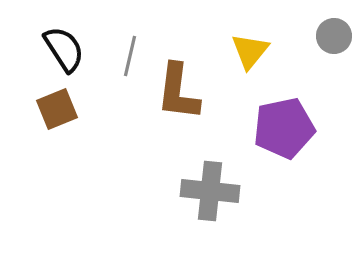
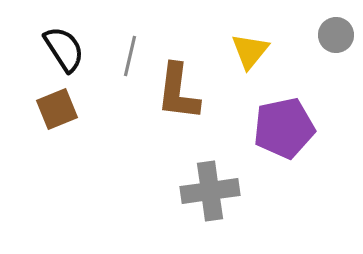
gray circle: moved 2 px right, 1 px up
gray cross: rotated 14 degrees counterclockwise
